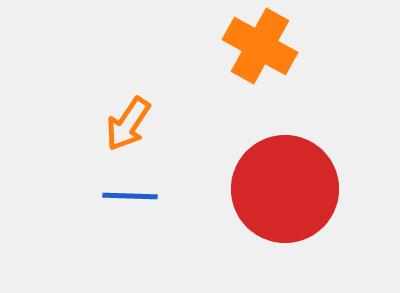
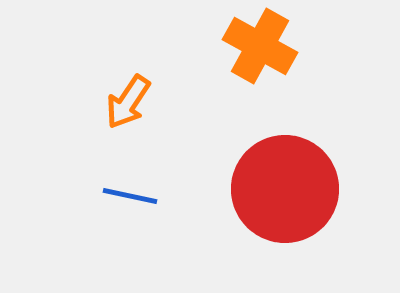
orange arrow: moved 22 px up
blue line: rotated 10 degrees clockwise
